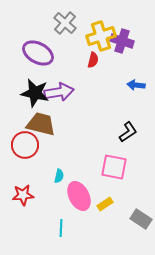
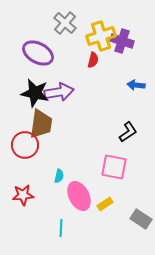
brown trapezoid: rotated 84 degrees clockwise
